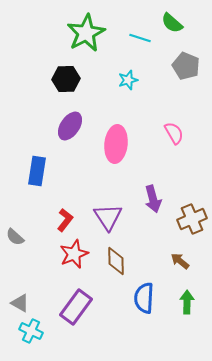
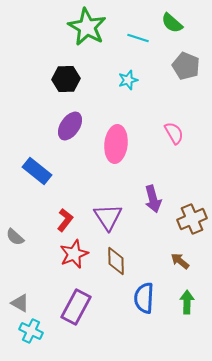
green star: moved 1 px right, 6 px up; rotated 15 degrees counterclockwise
cyan line: moved 2 px left
blue rectangle: rotated 60 degrees counterclockwise
purple rectangle: rotated 8 degrees counterclockwise
